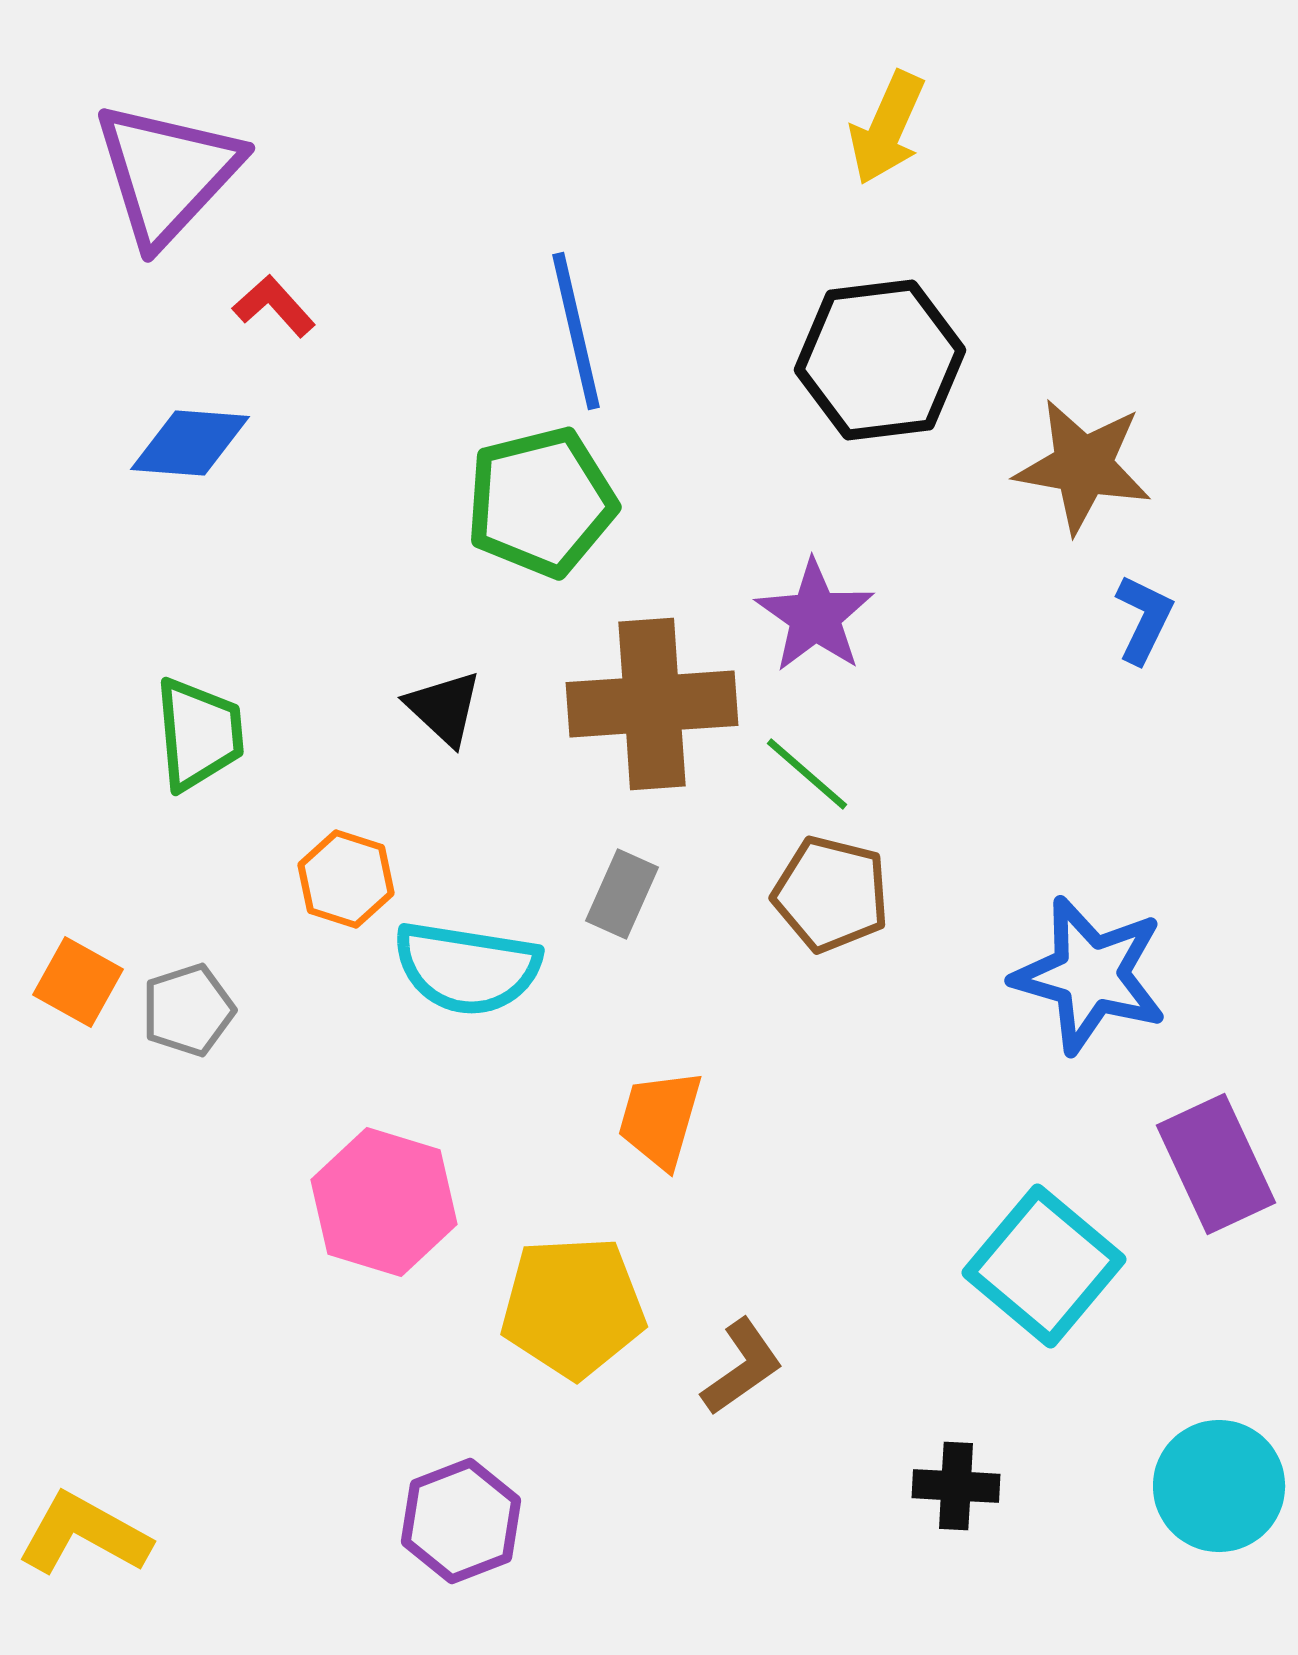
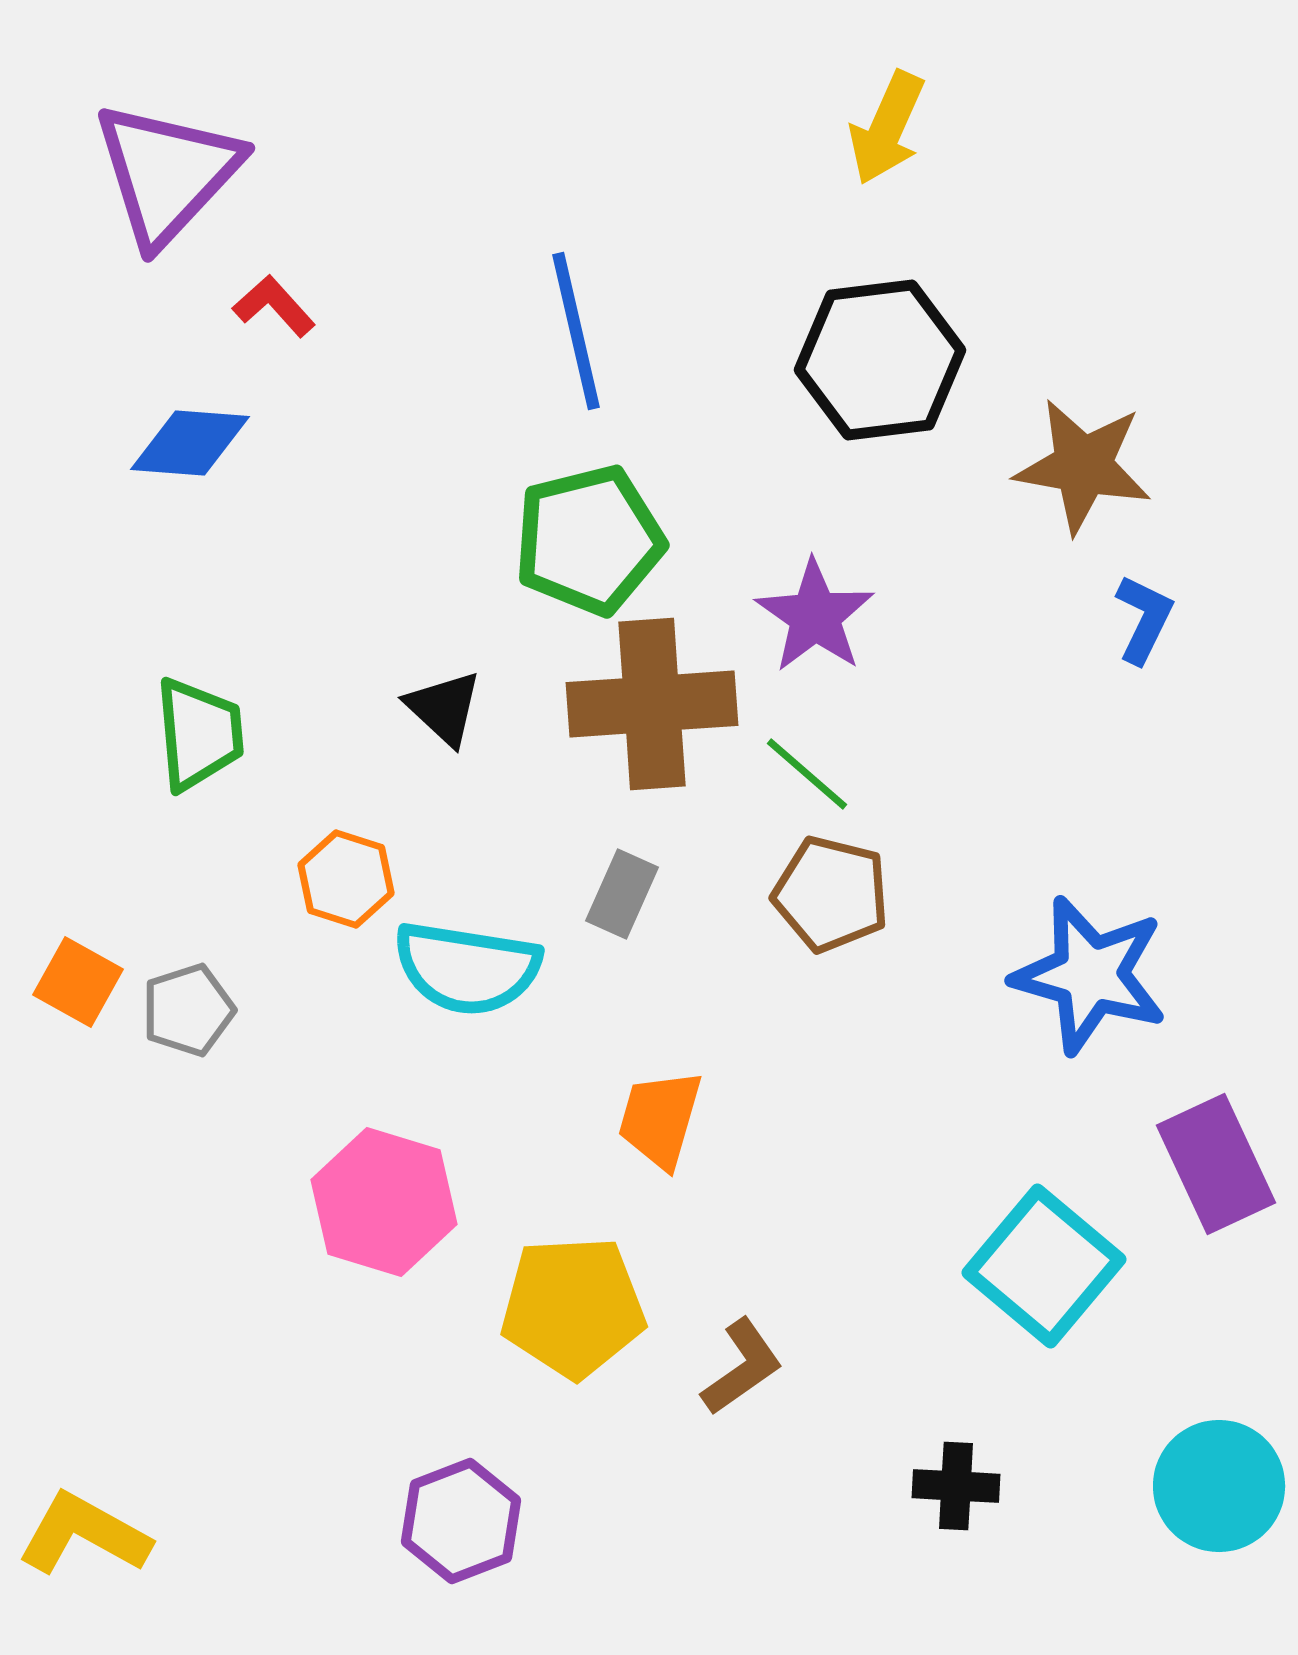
green pentagon: moved 48 px right, 38 px down
